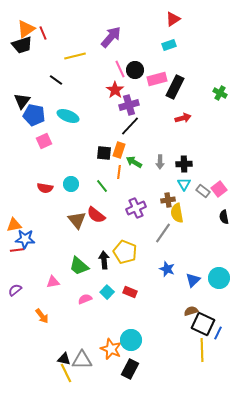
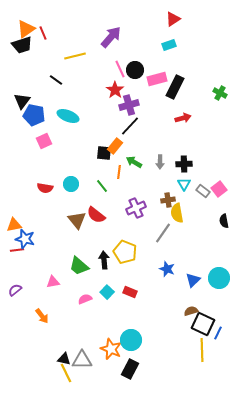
orange rectangle at (119, 150): moved 4 px left, 4 px up; rotated 21 degrees clockwise
black semicircle at (224, 217): moved 4 px down
blue star at (25, 239): rotated 12 degrees clockwise
